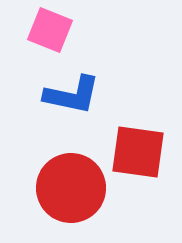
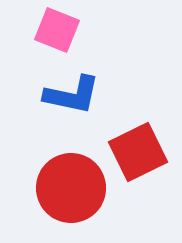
pink square: moved 7 px right
red square: rotated 34 degrees counterclockwise
